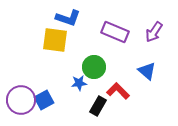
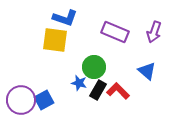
blue L-shape: moved 3 px left
purple arrow: rotated 15 degrees counterclockwise
blue star: rotated 21 degrees clockwise
black rectangle: moved 16 px up
